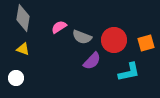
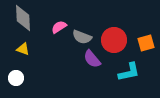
gray diamond: rotated 12 degrees counterclockwise
purple semicircle: moved 2 px up; rotated 96 degrees clockwise
